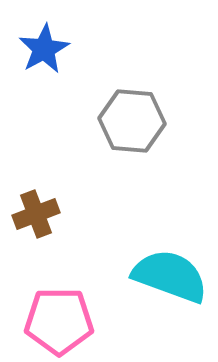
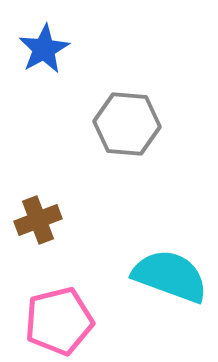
gray hexagon: moved 5 px left, 3 px down
brown cross: moved 2 px right, 6 px down
pink pentagon: rotated 14 degrees counterclockwise
